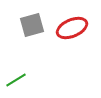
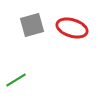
red ellipse: rotated 40 degrees clockwise
